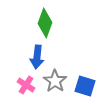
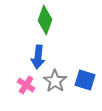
green diamond: moved 3 px up
blue arrow: moved 1 px right
blue square: moved 6 px up
